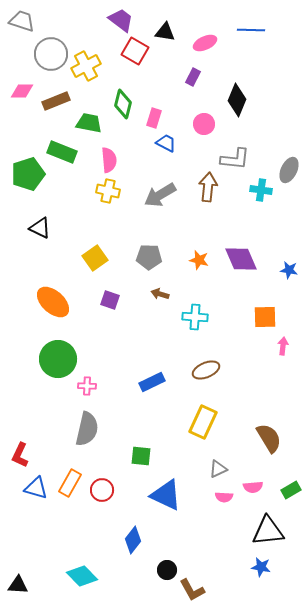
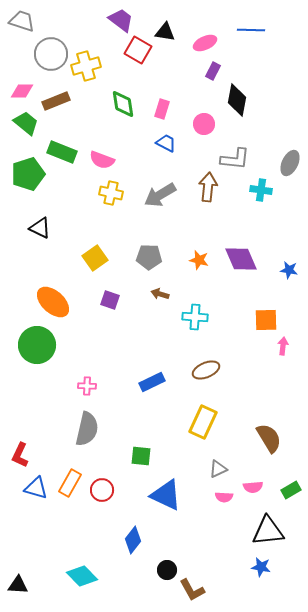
red square at (135, 51): moved 3 px right, 1 px up
yellow cross at (86, 66): rotated 12 degrees clockwise
purple rectangle at (193, 77): moved 20 px right, 6 px up
black diamond at (237, 100): rotated 12 degrees counterclockwise
green diamond at (123, 104): rotated 24 degrees counterclockwise
pink rectangle at (154, 118): moved 8 px right, 9 px up
green trapezoid at (89, 123): moved 63 px left; rotated 28 degrees clockwise
pink semicircle at (109, 160): moved 7 px left; rotated 115 degrees clockwise
gray ellipse at (289, 170): moved 1 px right, 7 px up
yellow cross at (108, 191): moved 3 px right, 2 px down
orange square at (265, 317): moved 1 px right, 3 px down
green circle at (58, 359): moved 21 px left, 14 px up
